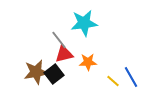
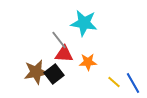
cyan star: rotated 16 degrees clockwise
red triangle: rotated 18 degrees clockwise
blue line: moved 2 px right, 6 px down
yellow line: moved 1 px right, 1 px down
